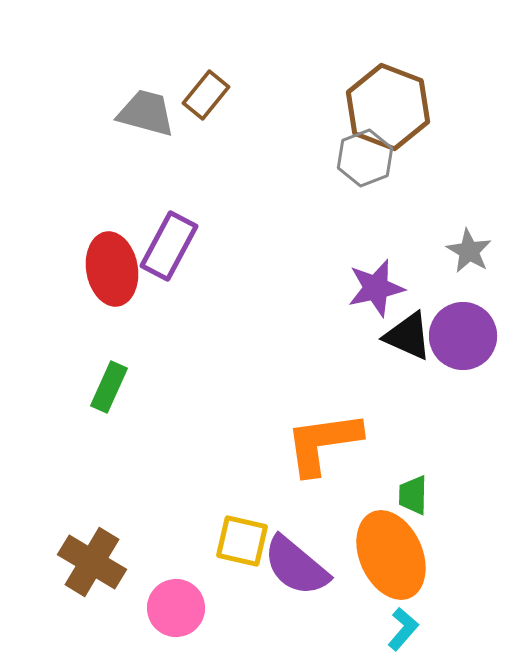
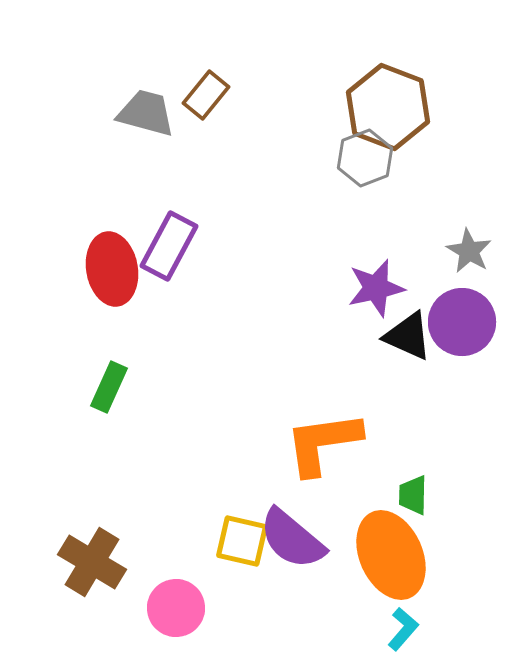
purple circle: moved 1 px left, 14 px up
purple semicircle: moved 4 px left, 27 px up
